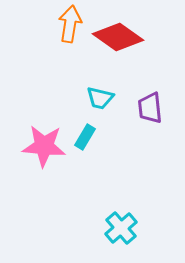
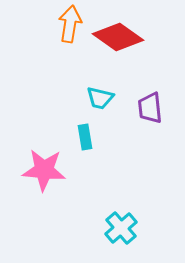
cyan rectangle: rotated 40 degrees counterclockwise
pink star: moved 24 px down
